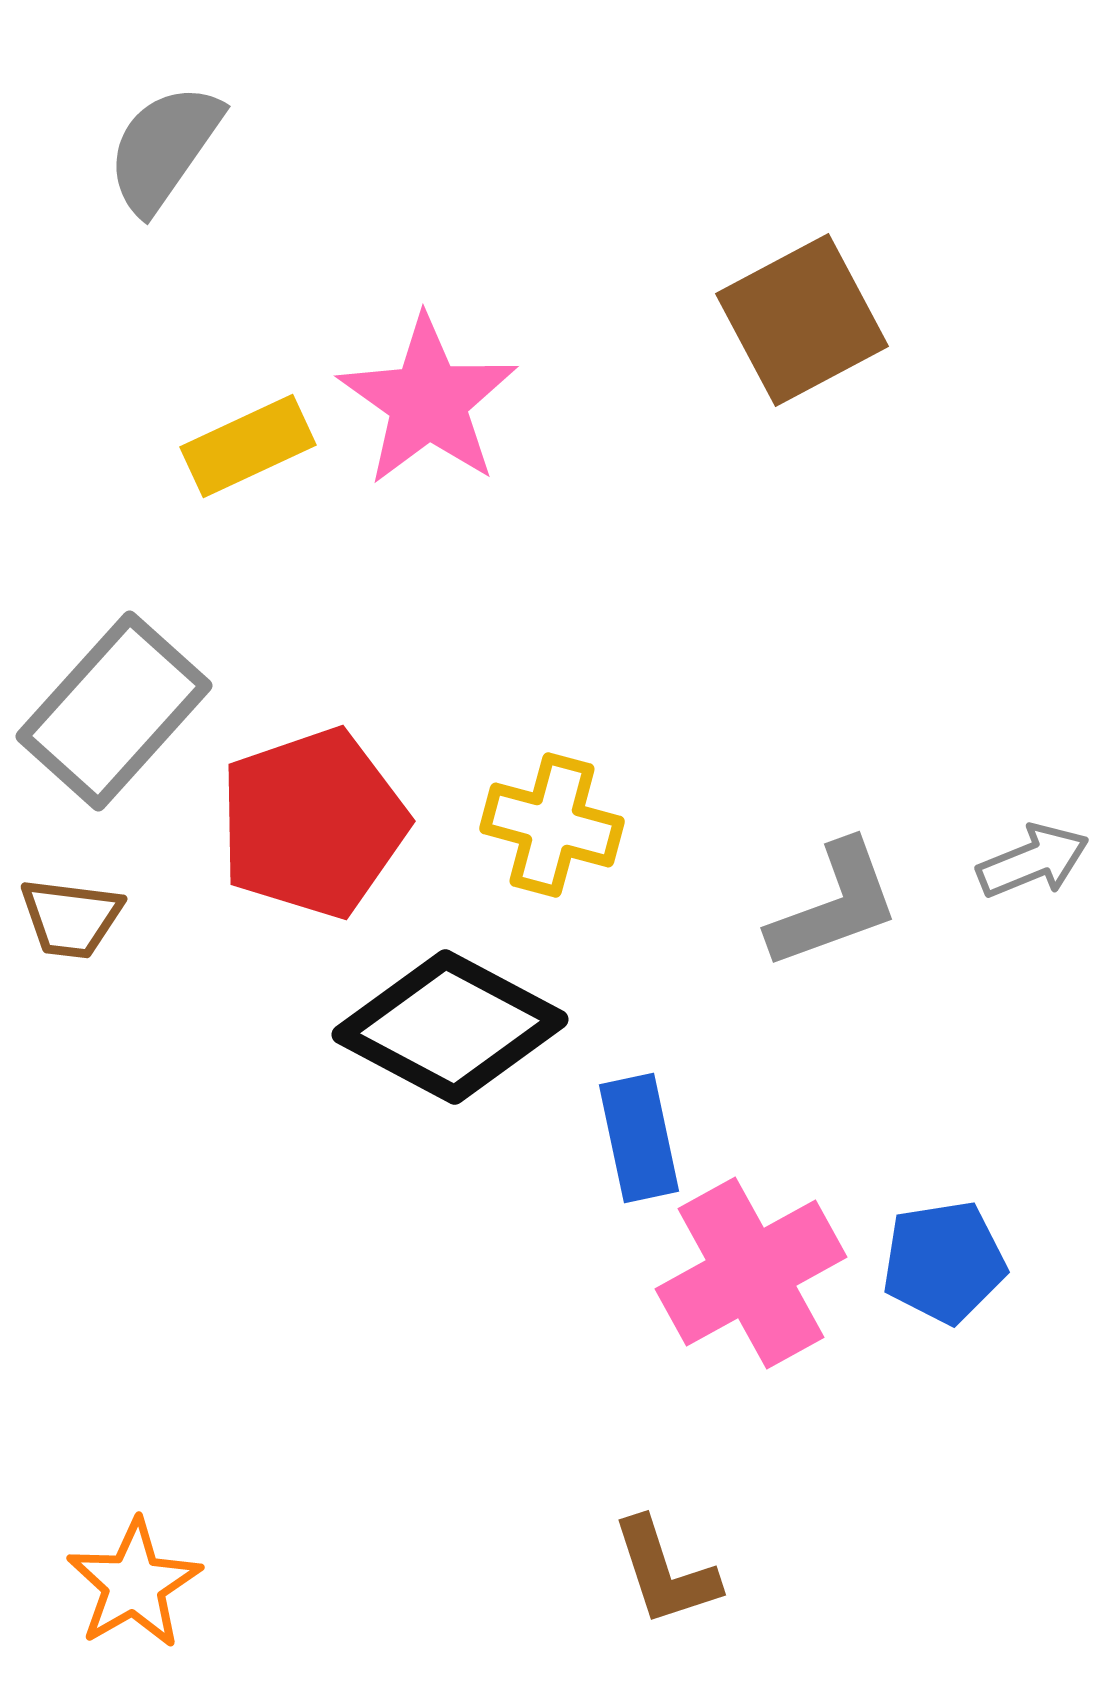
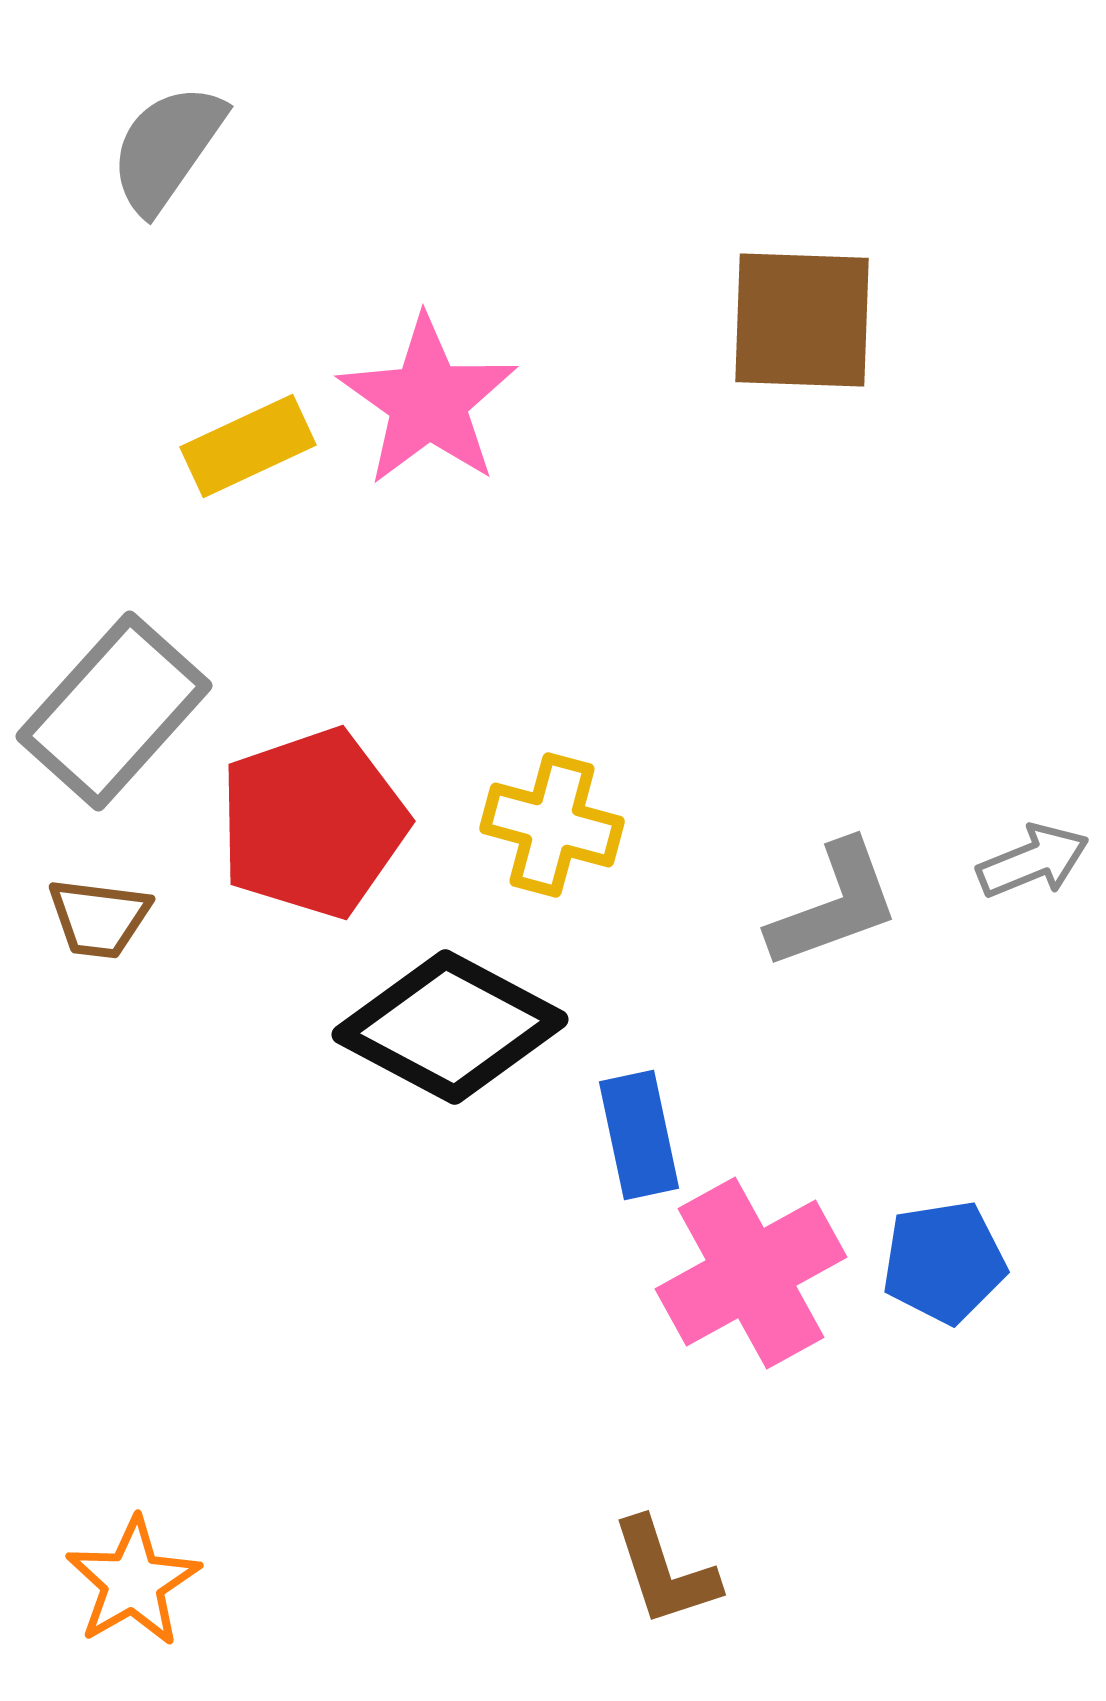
gray semicircle: moved 3 px right
brown square: rotated 30 degrees clockwise
brown trapezoid: moved 28 px right
blue rectangle: moved 3 px up
orange star: moved 1 px left, 2 px up
